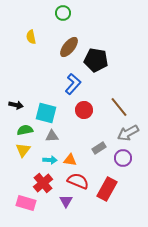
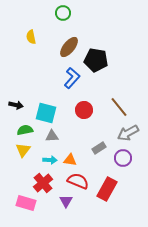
blue L-shape: moved 1 px left, 6 px up
